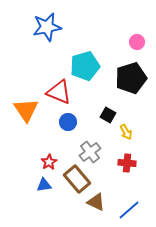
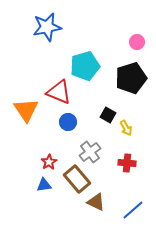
yellow arrow: moved 4 px up
blue line: moved 4 px right
